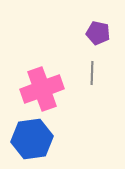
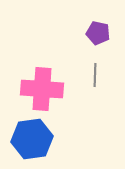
gray line: moved 3 px right, 2 px down
pink cross: rotated 24 degrees clockwise
